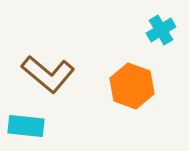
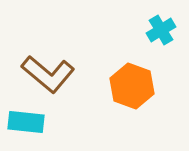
cyan rectangle: moved 4 px up
